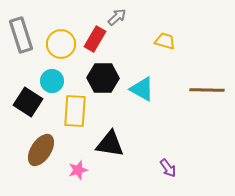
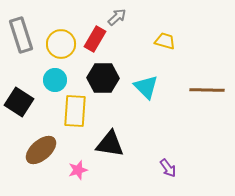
cyan circle: moved 3 px right, 1 px up
cyan triangle: moved 4 px right, 2 px up; rotated 16 degrees clockwise
black square: moved 9 px left
brown ellipse: rotated 16 degrees clockwise
